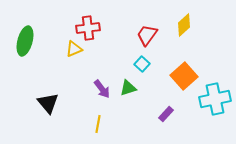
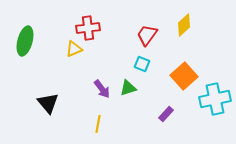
cyan square: rotated 21 degrees counterclockwise
